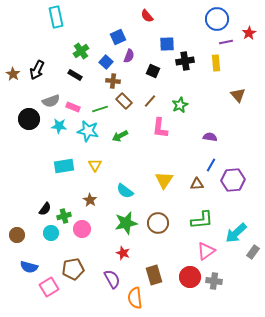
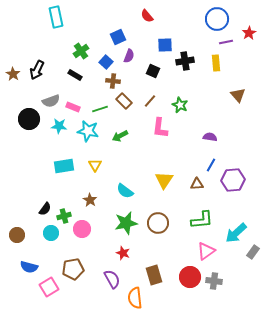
blue square at (167, 44): moved 2 px left, 1 px down
green star at (180, 105): rotated 21 degrees counterclockwise
